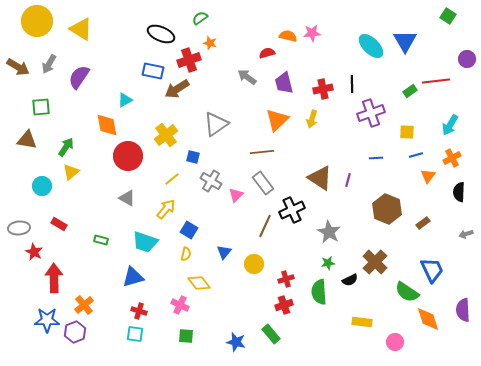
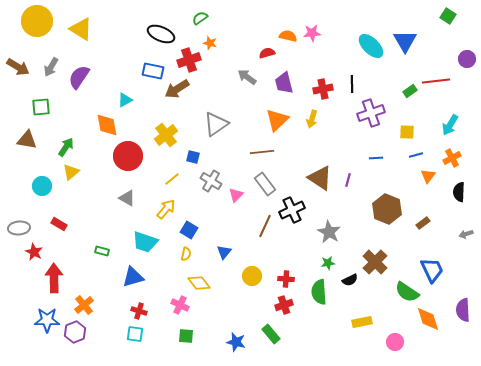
gray arrow at (49, 64): moved 2 px right, 3 px down
gray rectangle at (263, 183): moved 2 px right, 1 px down
green rectangle at (101, 240): moved 1 px right, 11 px down
yellow circle at (254, 264): moved 2 px left, 12 px down
red cross at (286, 279): rotated 21 degrees clockwise
yellow rectangle at (362, 322): rotated 18 degrees counterclockwise
